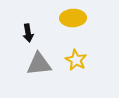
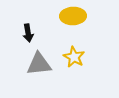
yellow ellipse: moved 2 px up
yellow star: moved 2 px left, 3 px up
